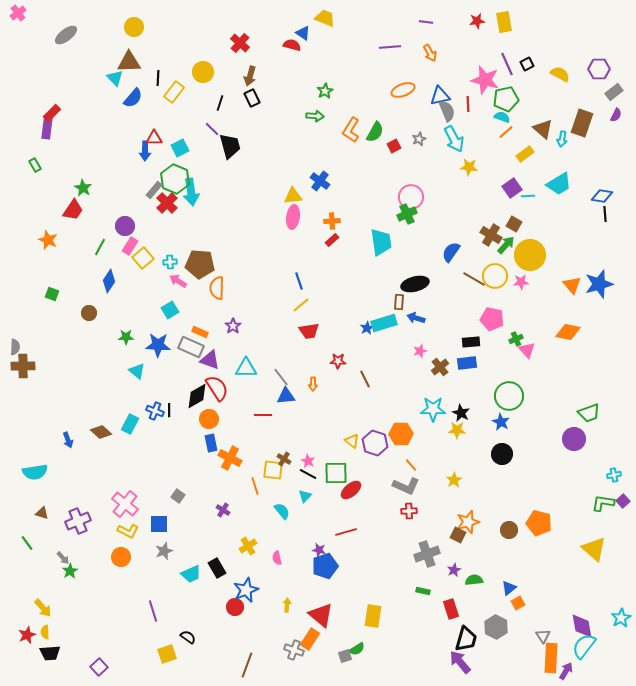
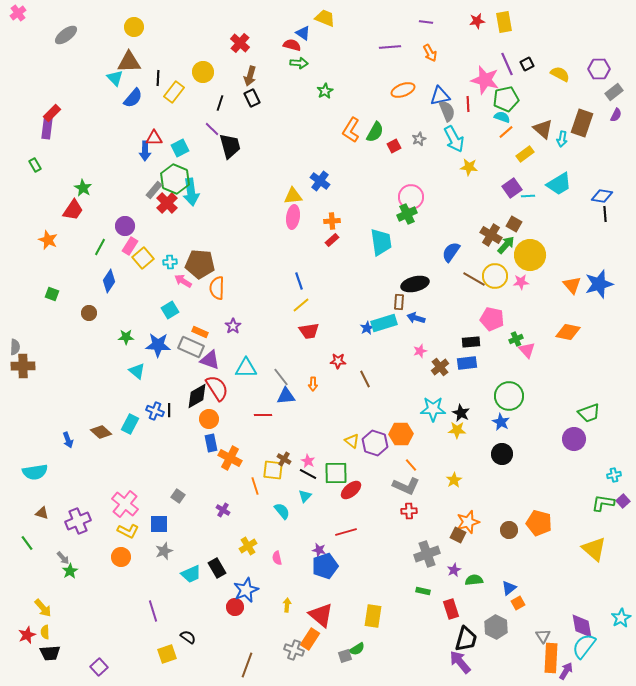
green arrow at (315, 116): moved 16 px left, 53 px up
pink arrow at (178, 281): moved 5 px right
